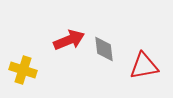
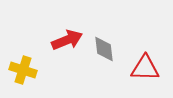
red arrow: moved 2 px left
red triangle: moved 1 px right, 2 px down; rotated 12 degrees clockwise
